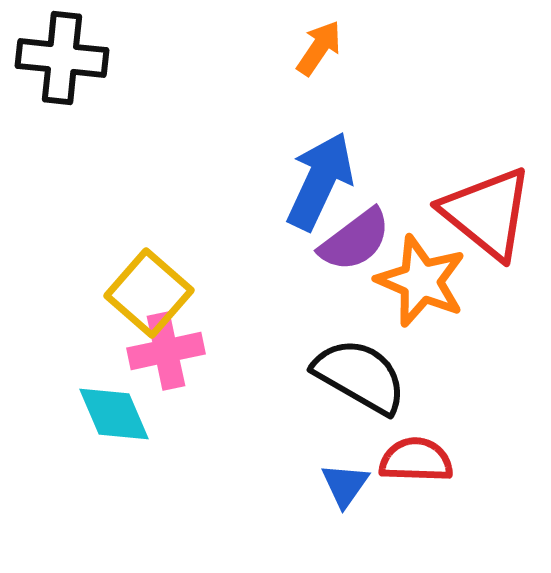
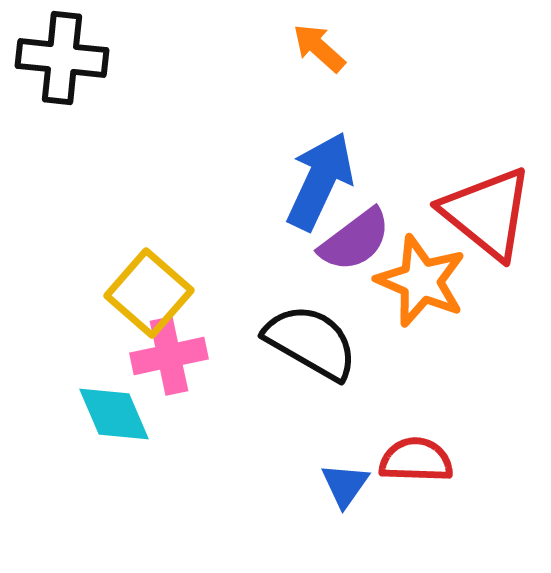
orange arrow: rotated 82 degrees counterclockwise
pink cross: moved 3 px right, 5 px down
black semicircle: moved 49 px left, 34 px up
